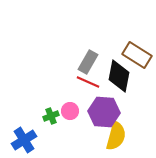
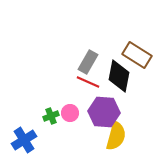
pink circle: moved 2 px down
